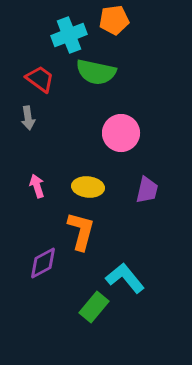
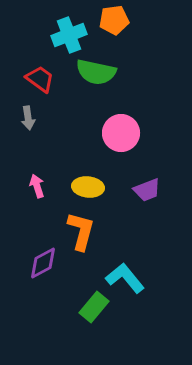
purple trapezoid: rotated 56 degrees clockwise
